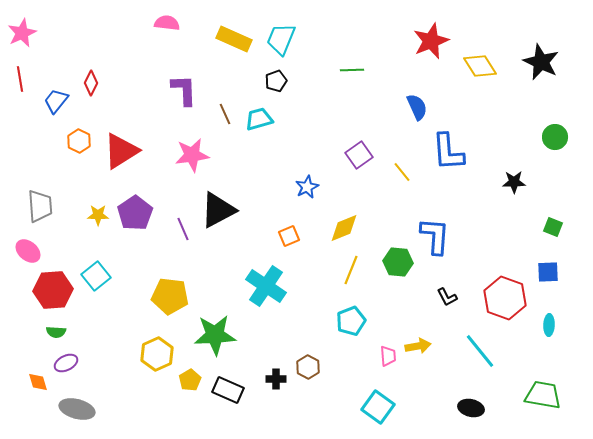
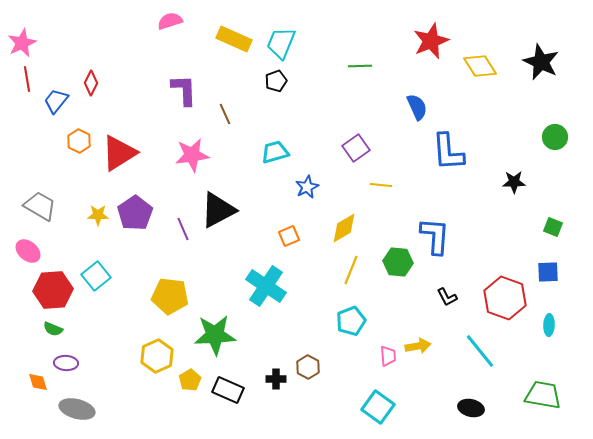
pink semicircle at (167, 23): moved 3 px right, 2 px up; rotated 25 degrees counterclockwise
pink star at (22, 33): moved 10 px down
cyan trapezoid at (281, 39): moved 4 px down
green line at (352, 70): moved 8 px right, 4 px up
red line at (20, 79): moved 7 px right
cyan trapezoid at (259, 119): moved 16 px right, 33 px down
red triangle at (121, 151): moved 2 px left, 2 px down
purple square at (359, 155): moved 3 px left, 7 px up
yellow line at (402, 172): moved 21 px left, 13 px down; rotated 45 degrees counterclockwise
gray trapezoid at (40, 206): rotated 56 degrees counterclockwise
yellow diamond at (344, 228): rotated 8 degrees counterclockwise
green semicircle at (56, 332): moved 3 px left, 3 px up; rotated 18 degrees clockwise
yellow hexagon at (157, 354): moved 2 px down
purple ellipse at (66, 363): rotated 30 degrees clockwise
